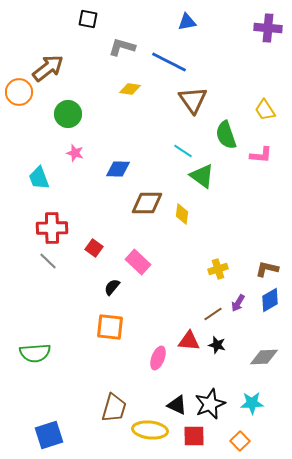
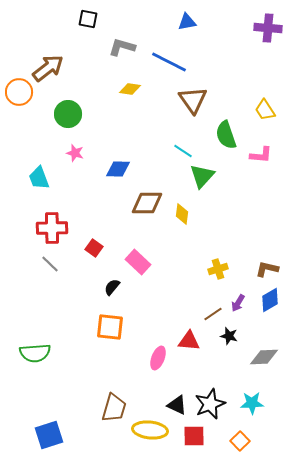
green triangle at (202, 176): rotated 36 degrees clockwise
gray line at (48, 261): moved 2 px right, 3 px down
black star at (217, 345): moved 12 px right, 9 px up
